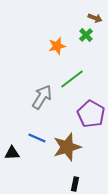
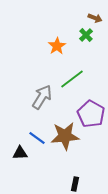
orange star: rotated 18 degrees counterclockwise
blue line: rotated 12 degrees clockwise
brown star: moved 2 px left, 11 px up; rotated 12 degrees clockwise
black triangle: moved 8 px right
